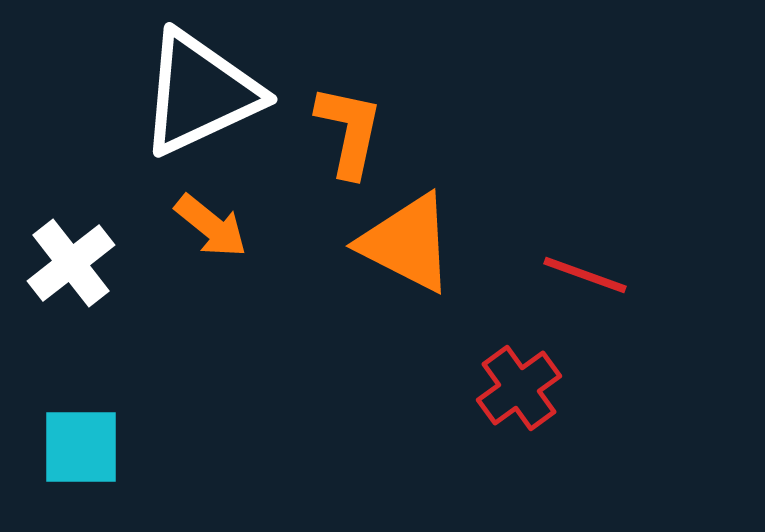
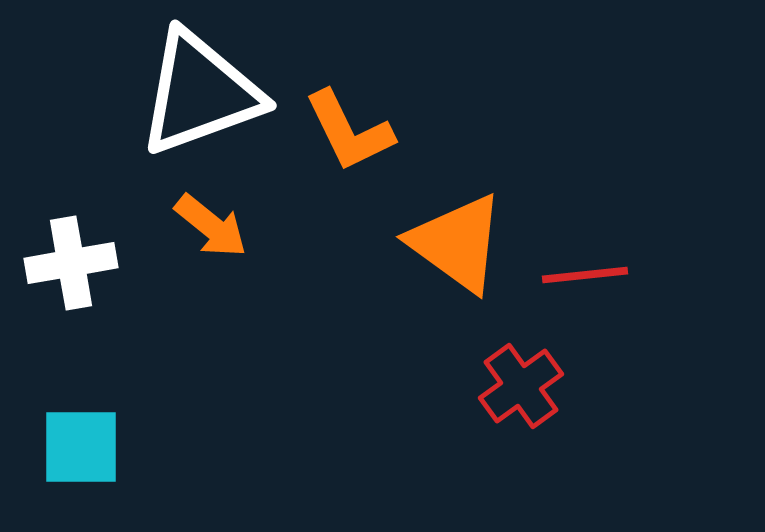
white triangle: rotated 5 degrees clockwise
orange L-shape: rotated 142 degrees clockwise
orange triangle: moved 50 px right; rotated 9 degrees clockwise
white cross: rotated 28 degrees clockwise
red line: rotated 26 degrees counterclockwise
red cross: moved 2 px right, 2 px up
